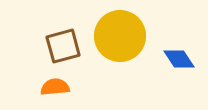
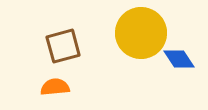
yellow circle: moved 21 px right, 3 px up
